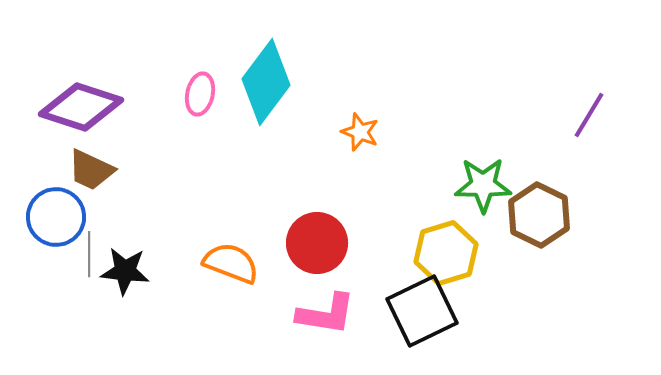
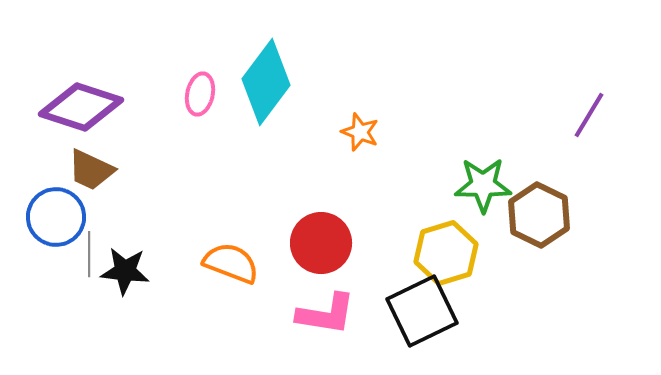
red circle: moved 4 px right
